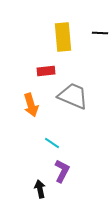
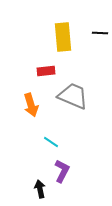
cyan line: moved 1 px left, 1 px up
